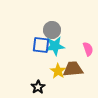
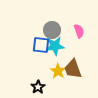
pink semicircle: moved 9 px left, 18 px up
brown trapezoid: rotated 105 degrees counterclockwise
